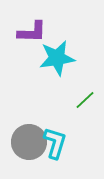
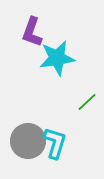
purple L-shape: rotated 108 degrees clockwise
green line: moved 2 px right, 2 px down
gray circle: moved 1 px left, 1 px up
